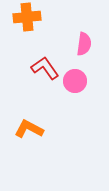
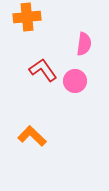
red L-shape: moved 2 px left, 2 px down
orange L-shape: moved 3 px right, 7 px down; rotated 16 degrees clockwise
